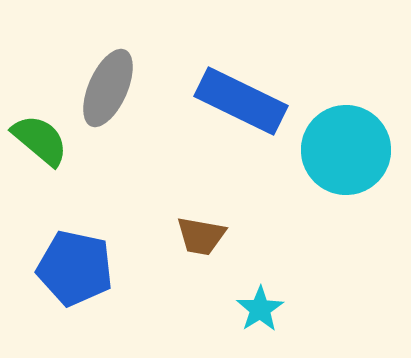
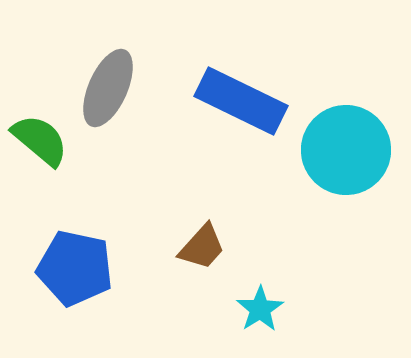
brown trapezoid: moved 1 px right, 11 px down; rotated 58 degrees counterclockwise
